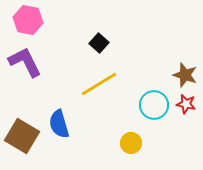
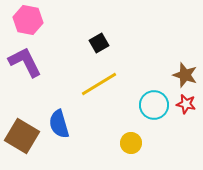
black square: rotated 18 degrees clockwise
